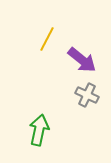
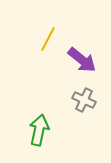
yellow line: moved 1 px right
gray cross: moved 3 px left, 5 px down
